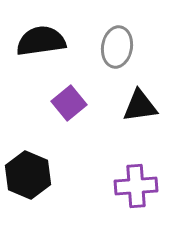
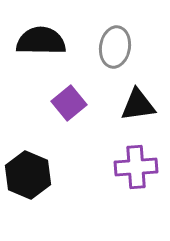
black semicircle: rotated 9 degrees clockwise
gray ellipse: moved 2 px left
black triangle: moved 2 px left, 1 px up
purple cross: moved 19 px up
